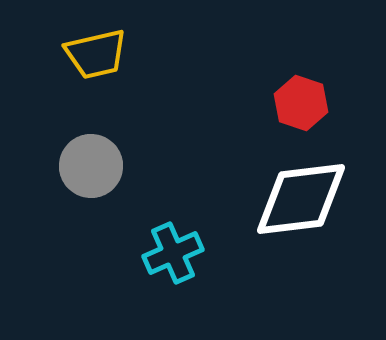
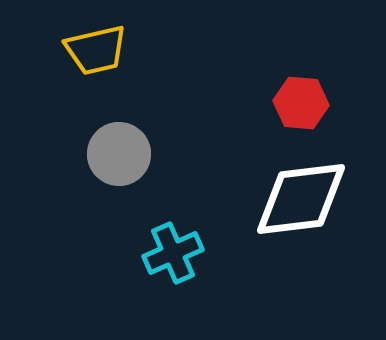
yellow trapezoid: moved 4 px up
red hexagon: rotated 14 degrees counterclockwise
gray circle: moved 28 px right, 12 px up
